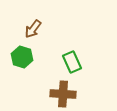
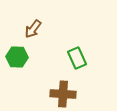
green hexagon: moved 5 px left; rotated 15 degrees counterclockwise
green rectangle: moved 5 px right, 4 px up
